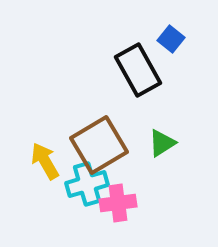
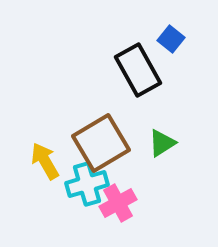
brown square: moved 2 px right, 2 px up
pink cross: rotated 21 degrees counterclockwise
